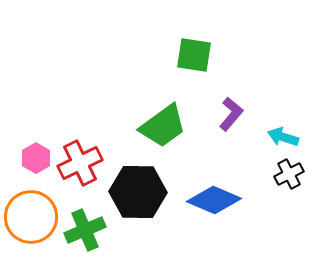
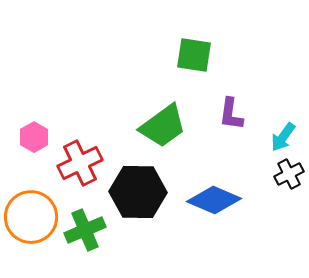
purple L-shape: rotated 148 degrees clockwise
cyan arrow: rotated 72 degrees counterclockwise
pink hexagon: moved 2 px left, 21 px up
